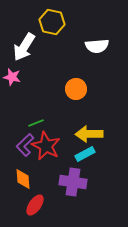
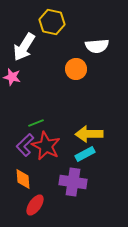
orange circle: moved 20 px up
